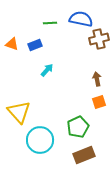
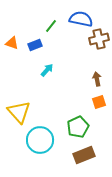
green line: moved 1 px right, 3 px down; rotated 48 degrees counterclockwise
orange triangle: moved 1 px up
